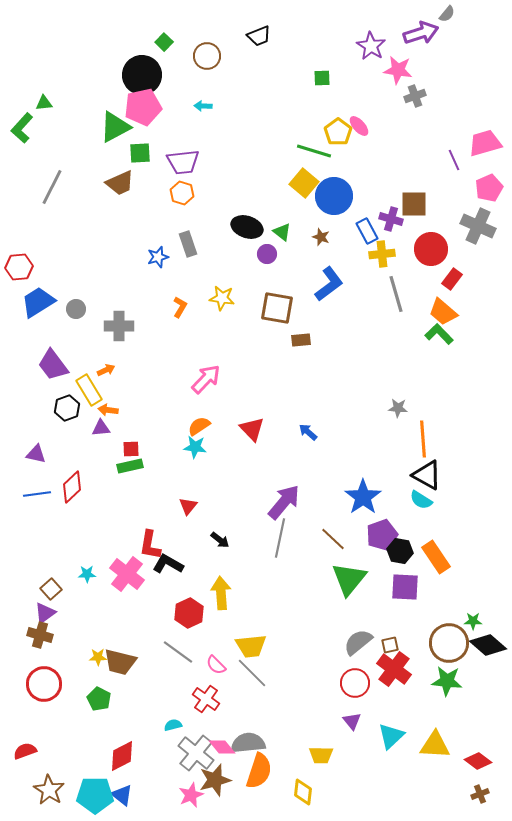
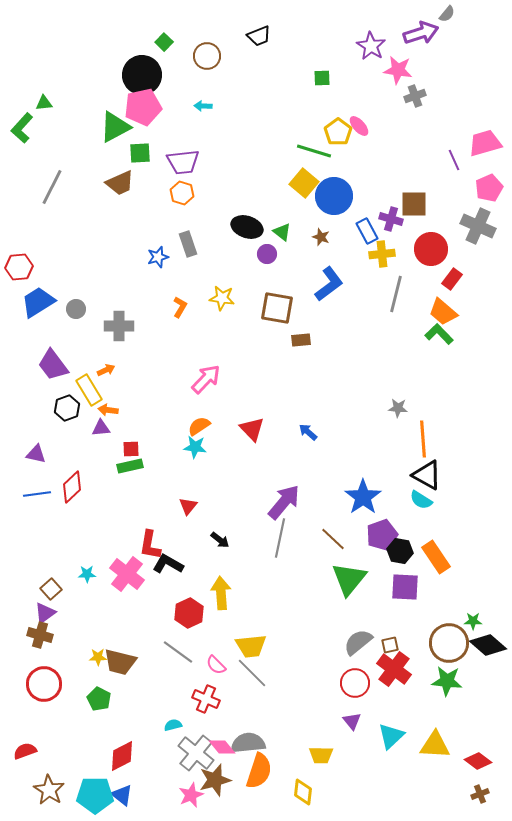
gray line at (396, 294): rotated 30 degrees clockwise
red cross at (206, 699): rotated 12 degrees counterclockwise
